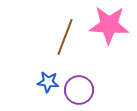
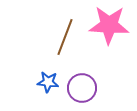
purple circle: moved 3 px right, 2 px up
